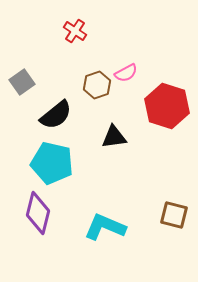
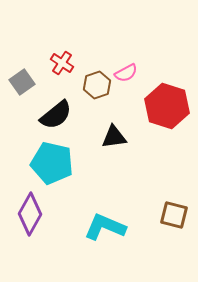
red cross: moved 13 px left, 32 px down
purple diamond: moved 8 px left, 1 px down; rotated 15 degrees clockwise
